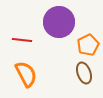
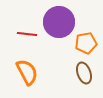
red line: moved 5 px right, 6 px up
orange pentagon: moved 2 px left, 2 px up; rotated 15 degrees clockwise
orange semicircle: moved 1 px right, 2 px up
